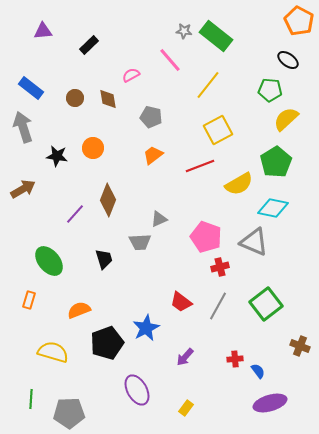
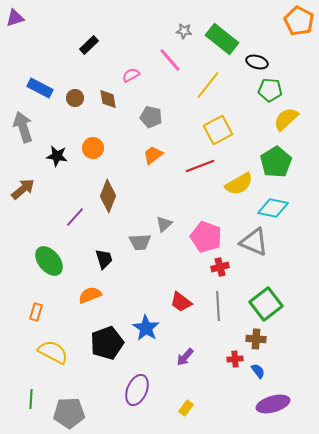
purple triangle at (43, 31): moved 28 px left, 13 px up; rotated 12 degrees counterclockwise
green rectangle at (216, 36): moved 6 px right, 3 px down
black ellipse at (288, 60): moved 31 px left, 2 px down; rotated 20 degrees counterclockwise
blue rectangle at (31, 88): moved 9 px right; rotated 10 degrees counterclockwise
brown arrow at (23, 189): rotated 10 degrees counterclockwise
brown diamond at (108, 200): moved 4 px up
purple line at (75, 214): moved 3 px down
gray triangle at (159, 219): moved 5 px right, 5 px down; rotated 18 degrees counterclockwise
orange rectangle at (29, 300): moved 7 px right, 12 px down
gray line at (218, 306): rotated 32 degrees counterclockwise
orange semicircle at (79, 310): moved 11 px right, 15 px up
blue star at (146, 328): rotated 12 degrees counterclockwise
brown cross at (300, 346): moved 44 px left, 7 px up; rotated 18 degrees counterclockwise
yellow semicircle at (53, 352): rotated 12 degrees clockwise
purple ellipse at (137, 390): rotated 52 degrees clockwise
purple ellipse at (270, 403): moved 3 px right, 1 px down
